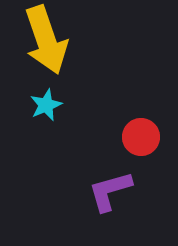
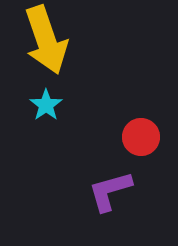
cyan star: rotated 12 degrees counterclockwise
